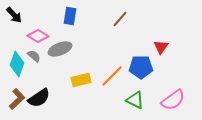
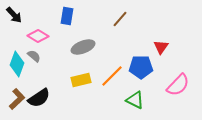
blue rectangle: moved 3 px left
gray ellipse: moved 23 px right, 2 px up
pink semicircle: moved 5 px right, 15 px up; rotated 10 degrees counterclockwise
